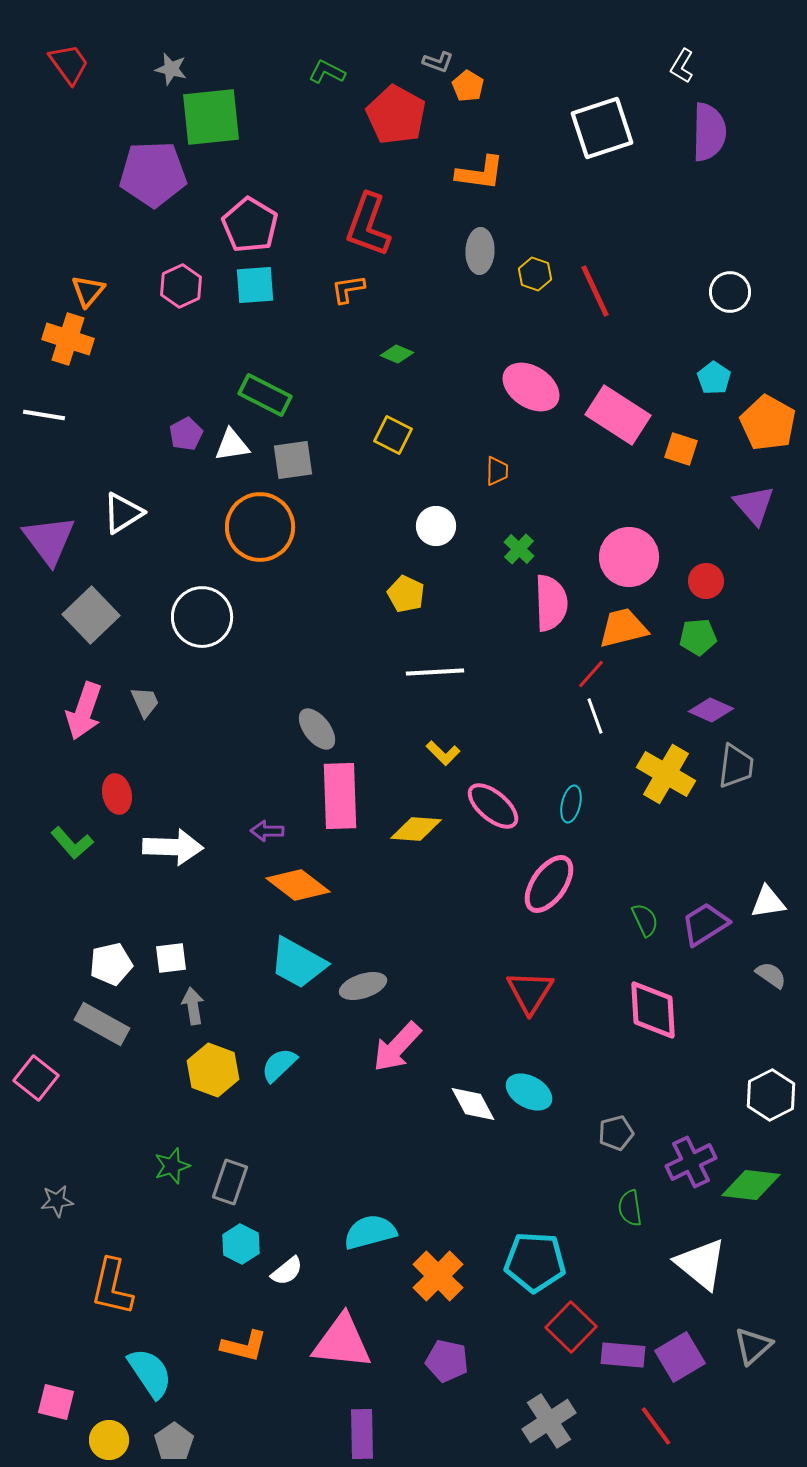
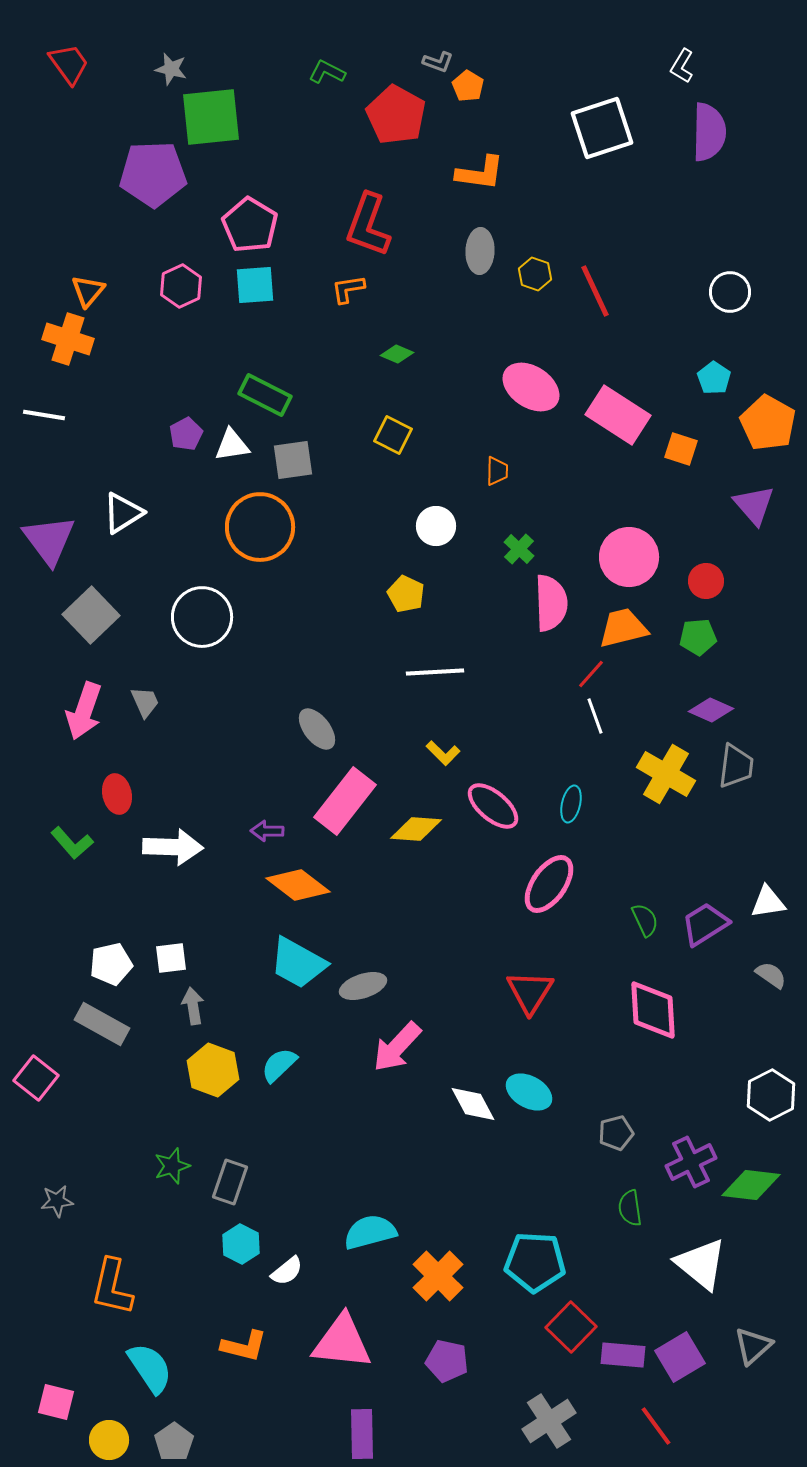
pink rectangle at (340, 796): moved 5 px right, 5 px down; rotated 40 degrees clockwise
cyan semicircle at (150, 1373): moved 5 px up
